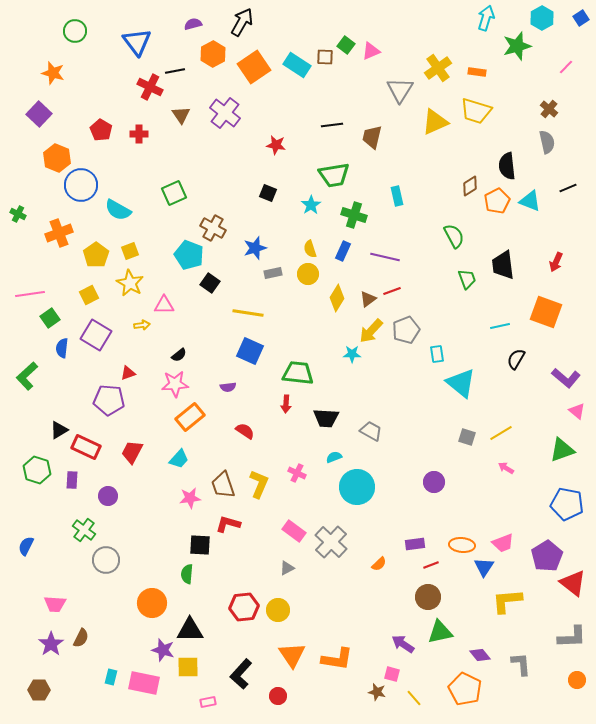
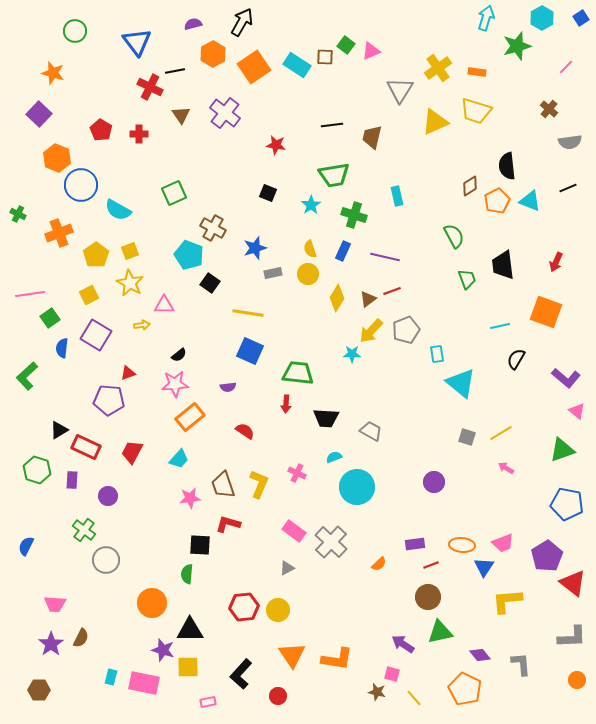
gray semicircle at (547, 142): moved 23 px right; rotated 95 degrees clockwise
